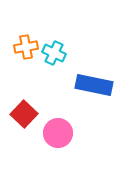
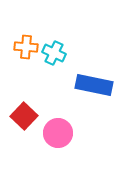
orange cross: rotated 15 degrees clockwise
red square: moved 2 px down
